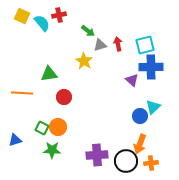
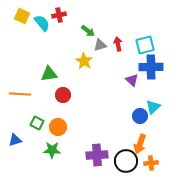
orange line: moved 2 px left, 1 px down
red circle: moved 1 px left, 2 px up
green square: moved 5 px left, 5 px up
